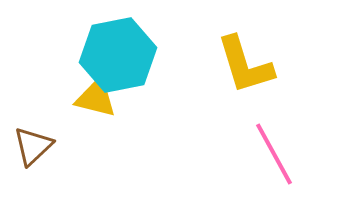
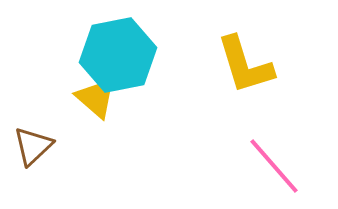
yellow triangle: rotated 27 degrees clockwise
pink line: moved 12 px down; rotated 12 degrees counterclockwise
